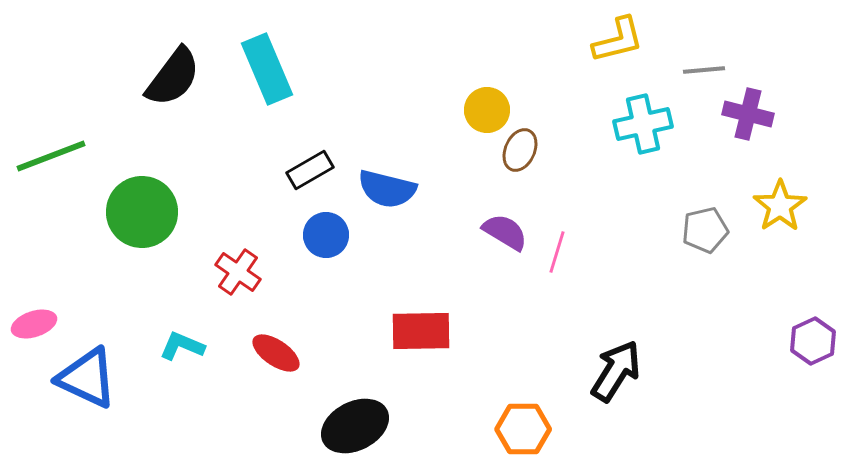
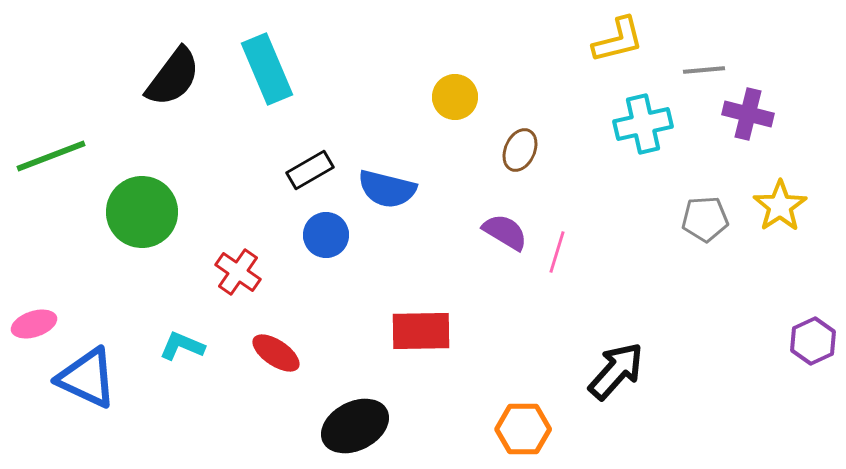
yellow circle: moved 32 px left, 13 px up
gray pentagon: moved 11 px up; rotated 9 degrees clockwise
black arrow: rotated 10 degrees clockwise
